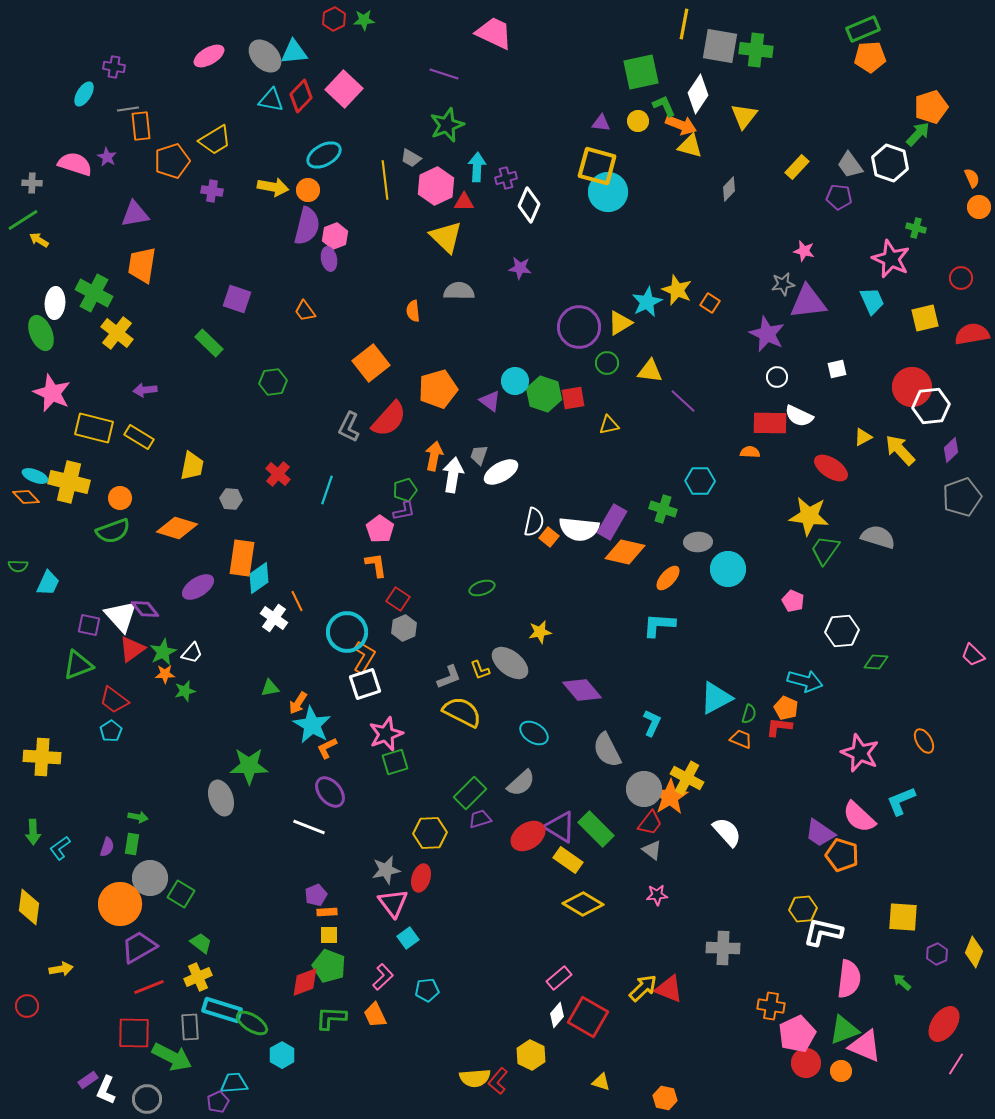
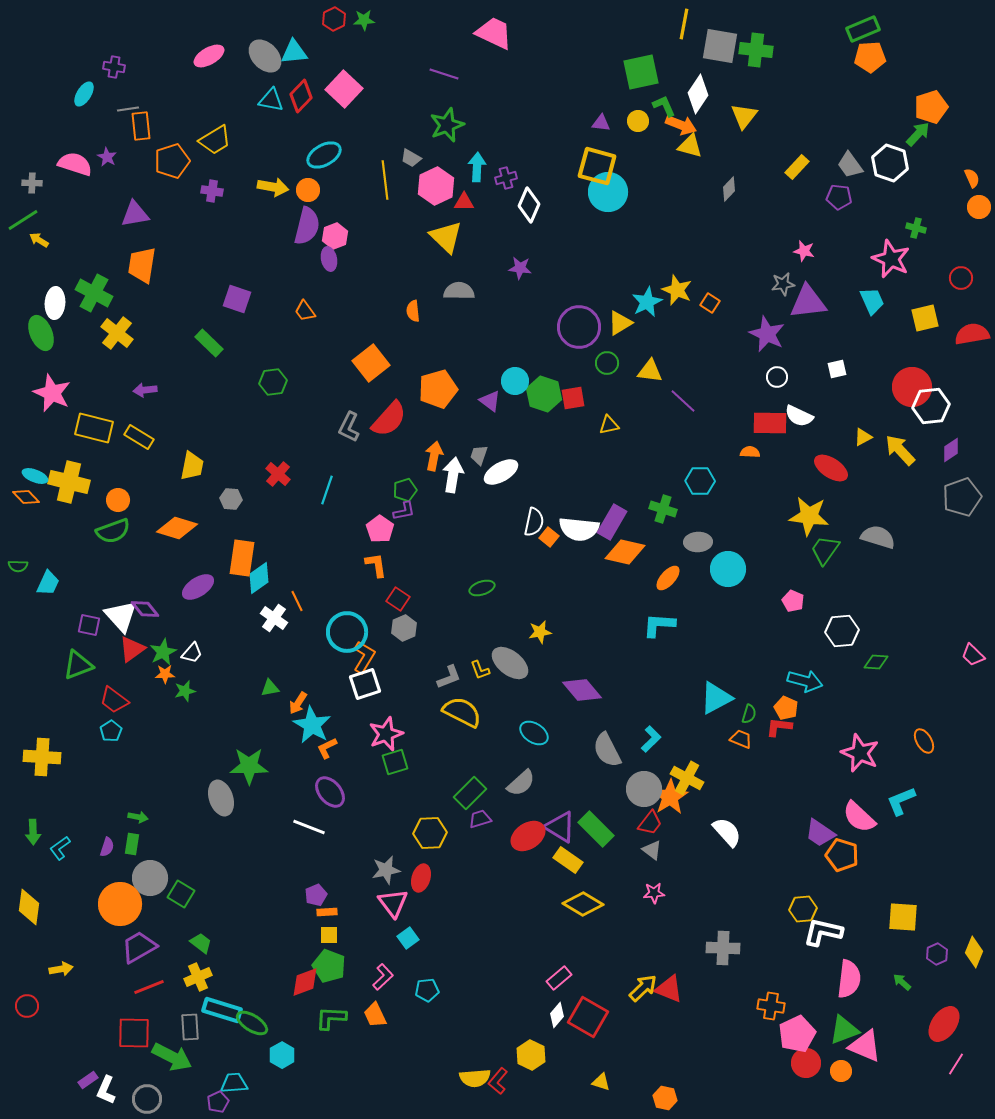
purple diamond at (951, 450): rotated 10 degrees clockwise
orange circle at (120, 498): moved 2 px left, 2 px down
cyan L-shape at (652, 723): moved 1 px left, 16 px down; rotated 20 degrees clockwise
pink star at (657, 895): moved 3 px left, 2 px up
